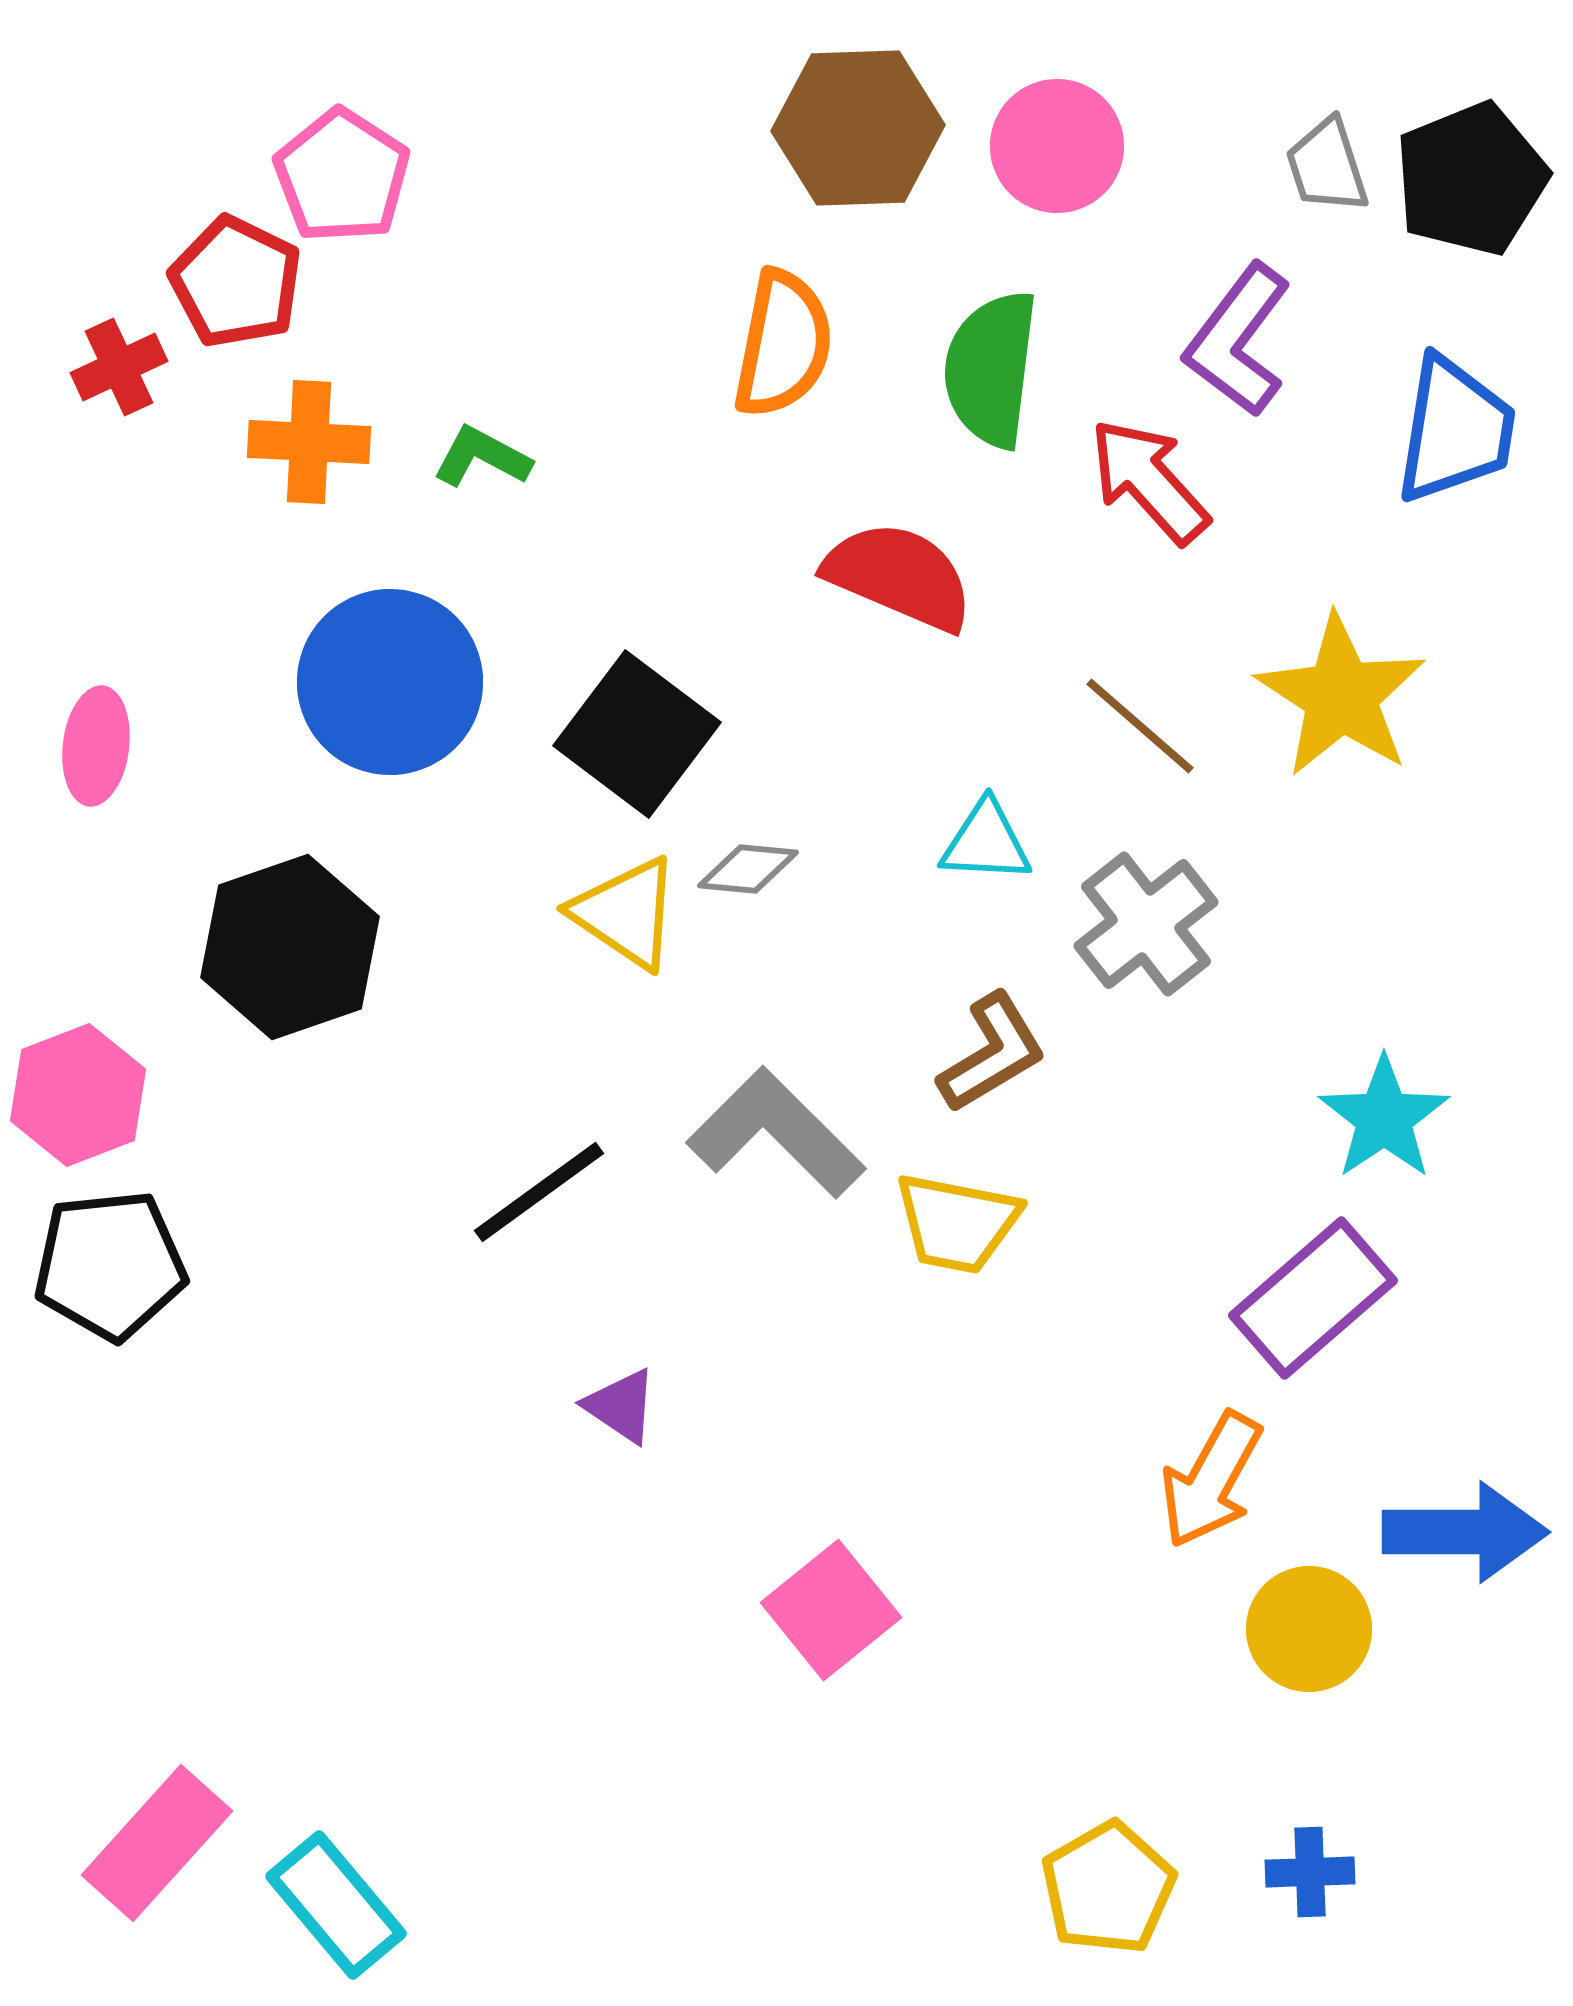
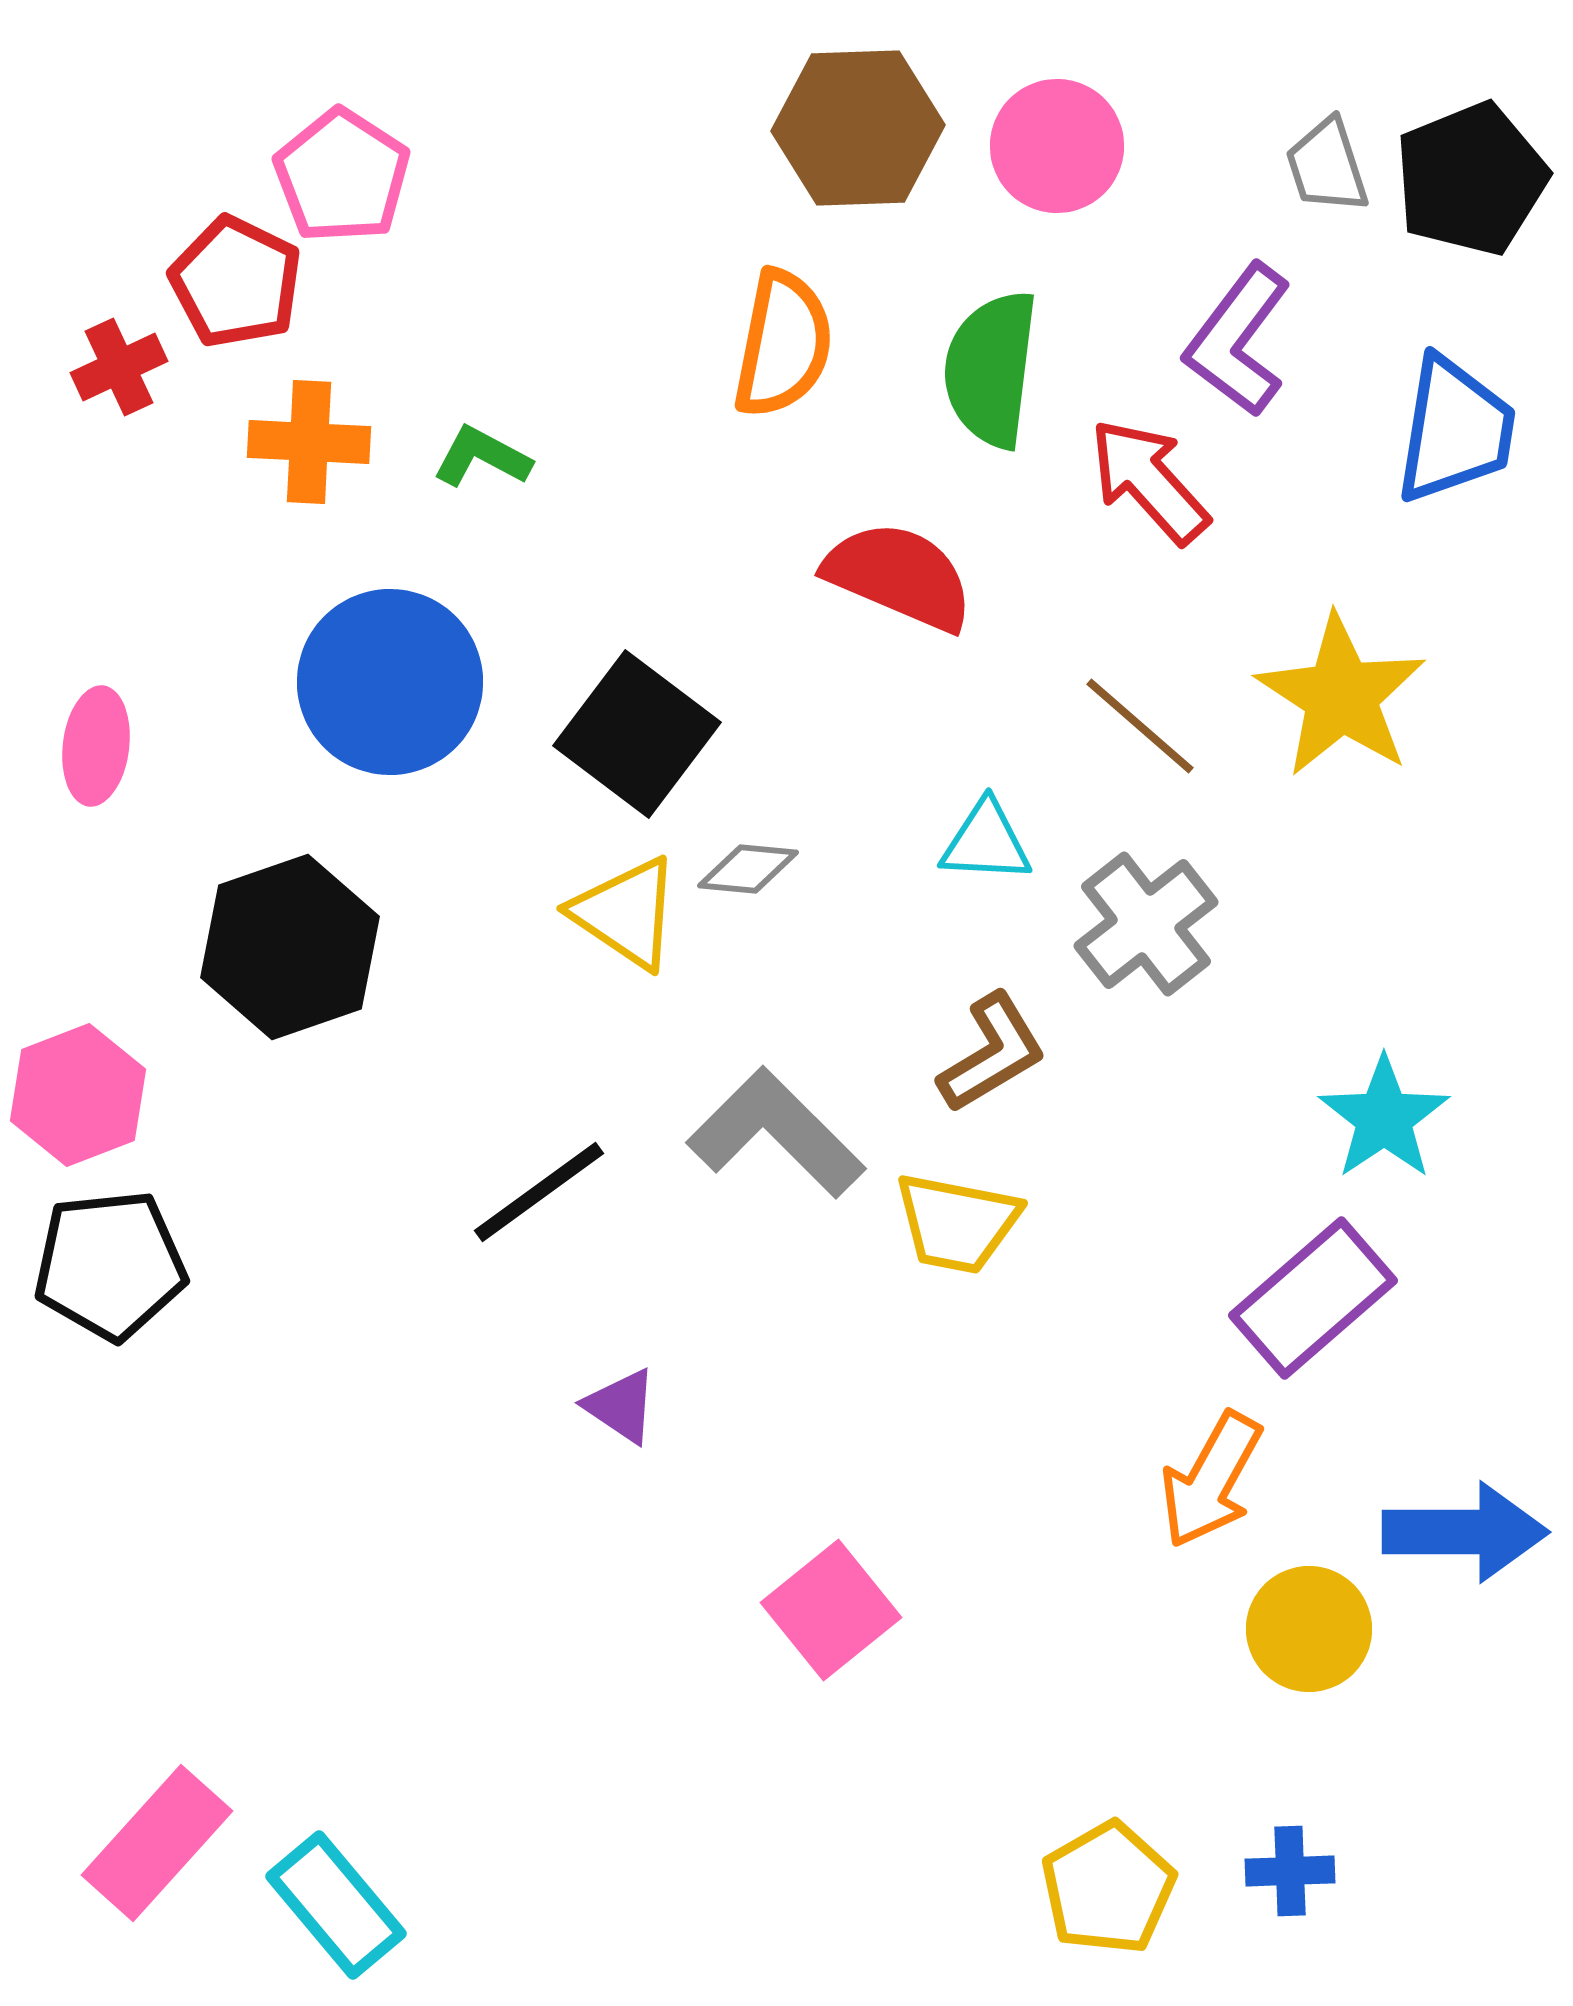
blue cross at (1310, 1872): moved 20 px left, 1 px up
